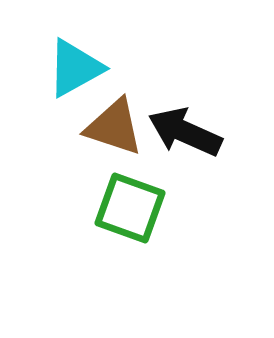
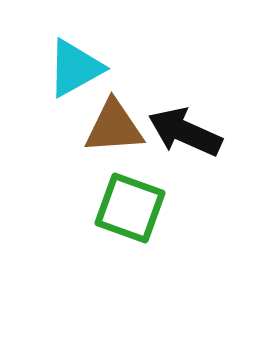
brown triangle: rotated 22 degrees counterclockwise
